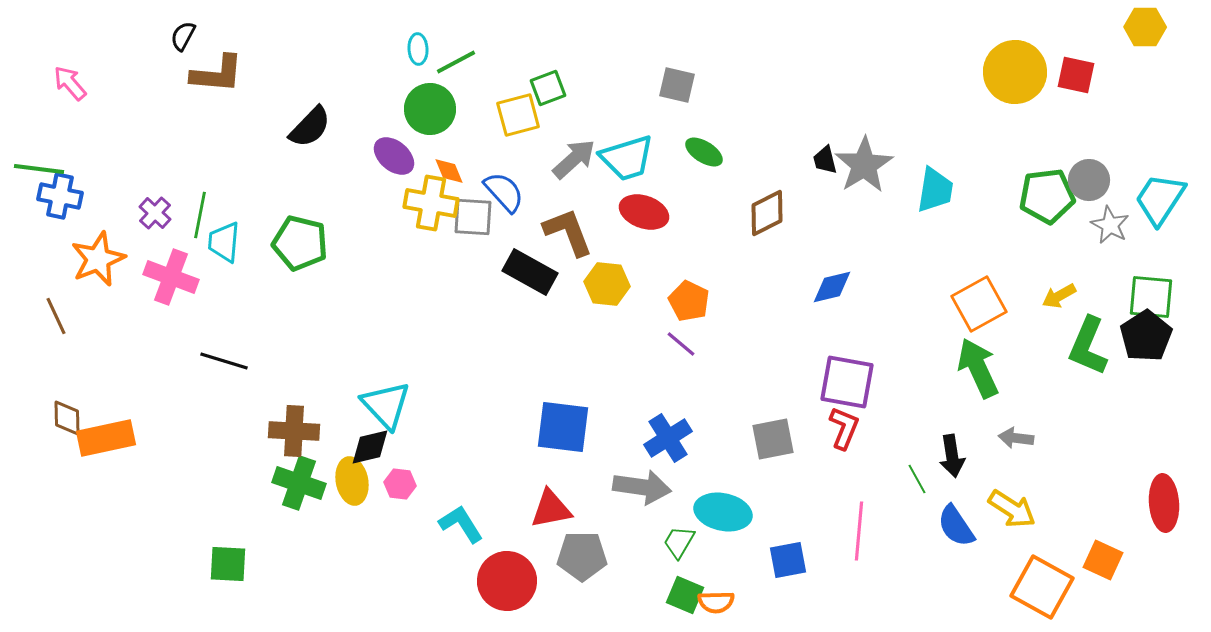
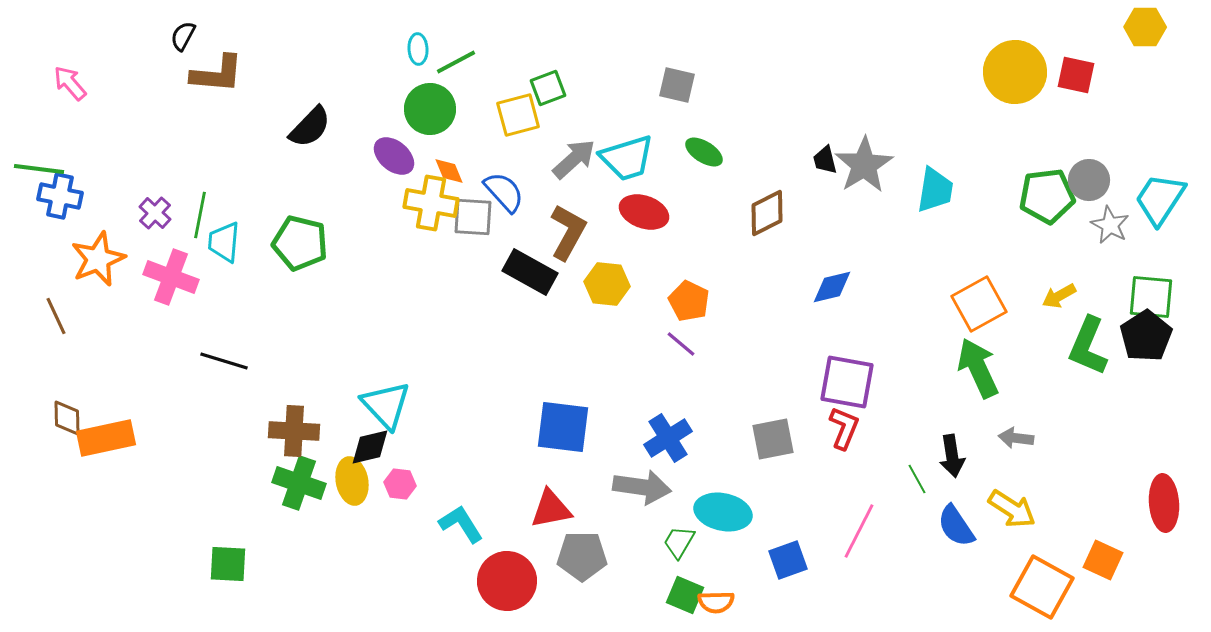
brown L-shape at (568, 232): rotated 50 degrees clockwise
pink line at (859, 531): rotated 22 degrees clockwise
blue square at (788, 560): rotated 9 degrees counterclockwise
